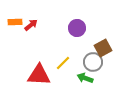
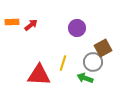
orange rectangle: moved 3 px left
yellow line: rotated 28 degrees counterclockwise
